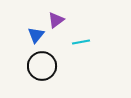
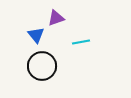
purple triangle: moved 2 px up; rotated 18 degrees clockwise
blue triangle: rotated 18 degrees counterclockwise
